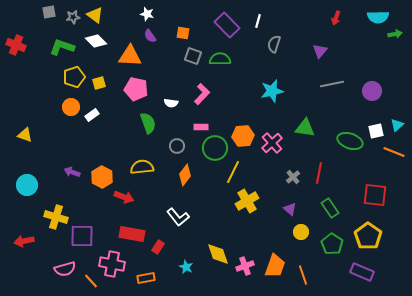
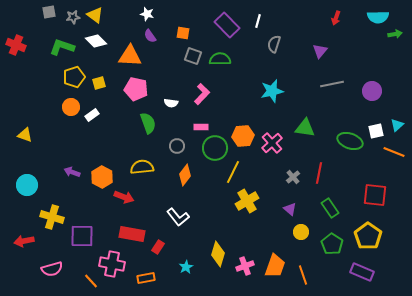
yellow cross at (56, 217): moved 4 px left
yellow diamond at (218, 254): rotated 35 degrees clockwise
cyan star at (186, 267): rotated 16 degrees clockwise
pink semicircle at (65, 269): moved 13 px left
